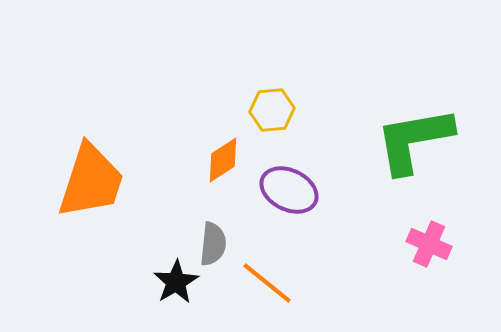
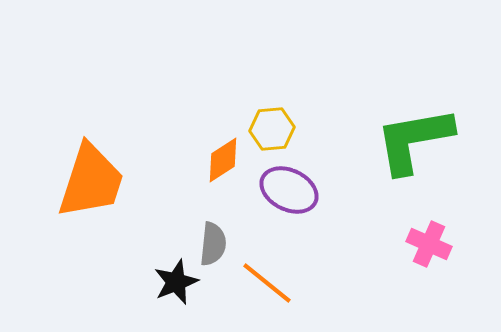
yellow hexagon: moved 19 px down
black star: rotated 9 degrees clockwise
